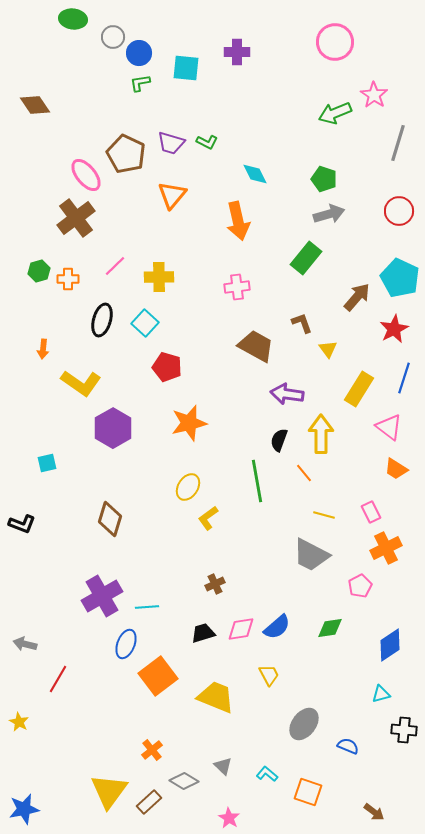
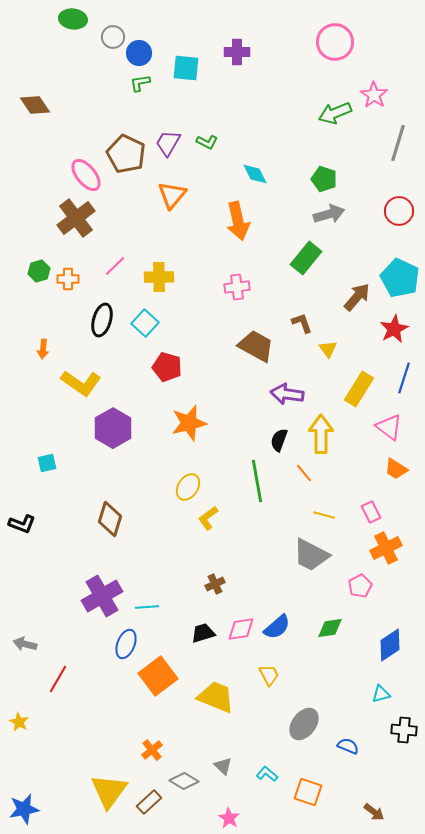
purple trapezoid at (171, 143): moved 3 px left; rotated 104 degrees clockwise
